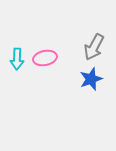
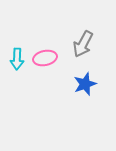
gray arrow: moved 11 px left, 3 px up
blue star: moved 6 px left, 5 px down
